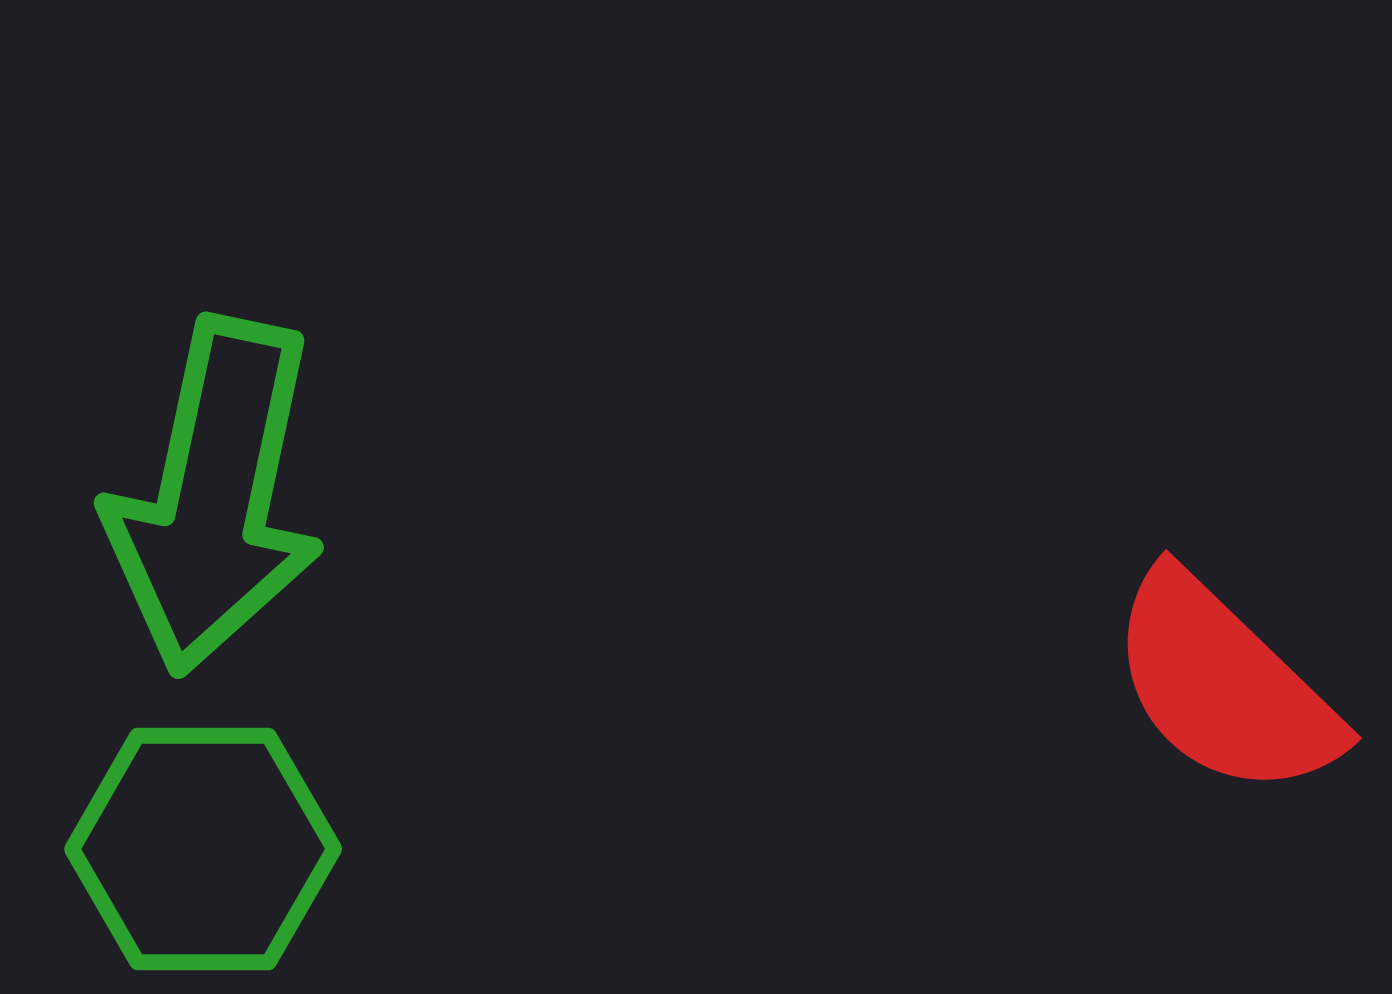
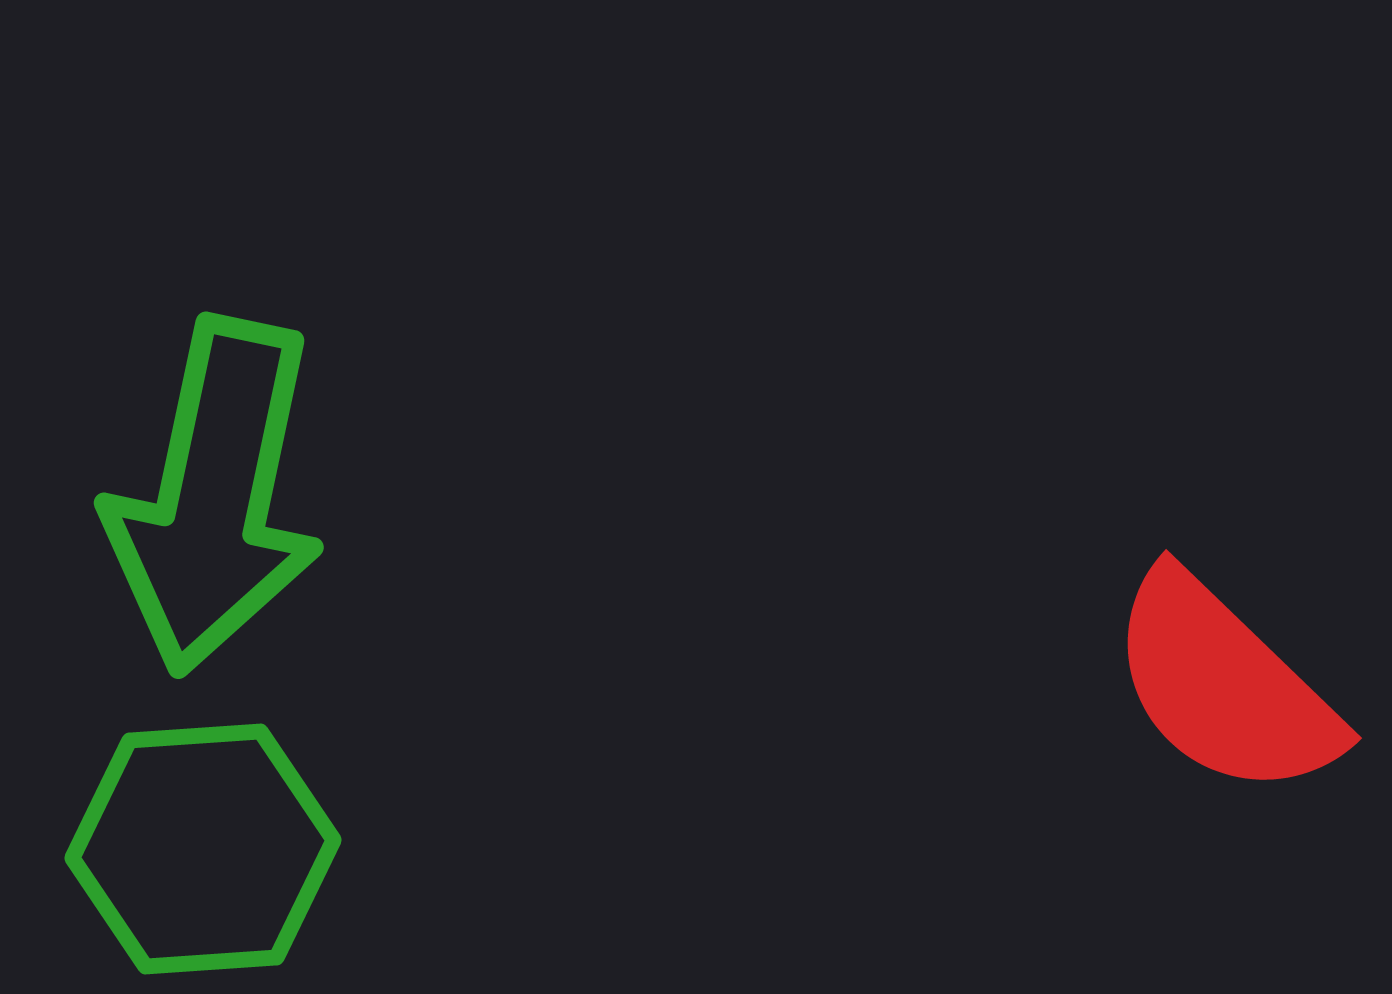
green hexagon: rotated 4 degrees counterclockwise
